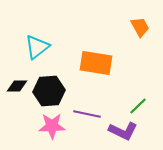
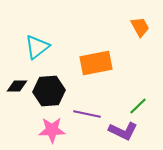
orange rectangle: rotated 20 degrees counterclockwise
pink star: moved 4 px down
